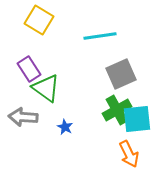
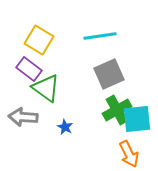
yellow square: moved 20 px down
purple rectangle: rotated 20 degrees counterclockwise
gray square: moved 12 px left
